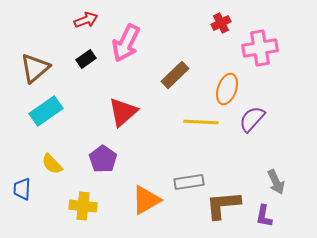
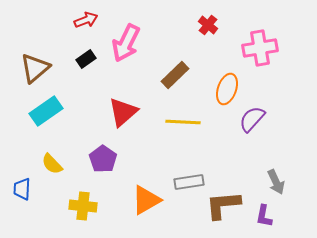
red cross: moved 13 px left, 2 px down; rotated 24 degrees counterclockwise
yellow line: moved 18 px left
